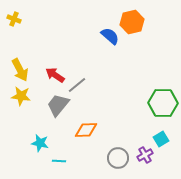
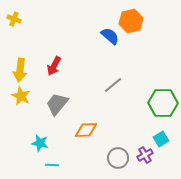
orange hexagon: moved 1 px left, 1 px up
yellow arrow: rotated 35 degrees clockwise
red arrow: moved 1 px left, 9 px up; rotated 96 degrees counterclockwise
gray line: moved 36 px right
yellow star: rotated 18 degrees clockwise
gray trapezoid: moved 1 px left, 1 px up
cyan line: moved 7 px left, 4 px down
